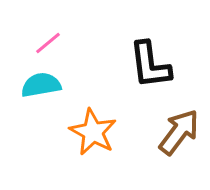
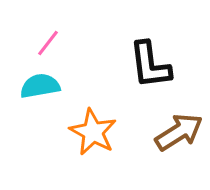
pink line: rotated 12 degrees counterclockwise
cyan semicircle: moved 1 px left, 1 px down
brown arrow: rotated 21 degrees clockwise
